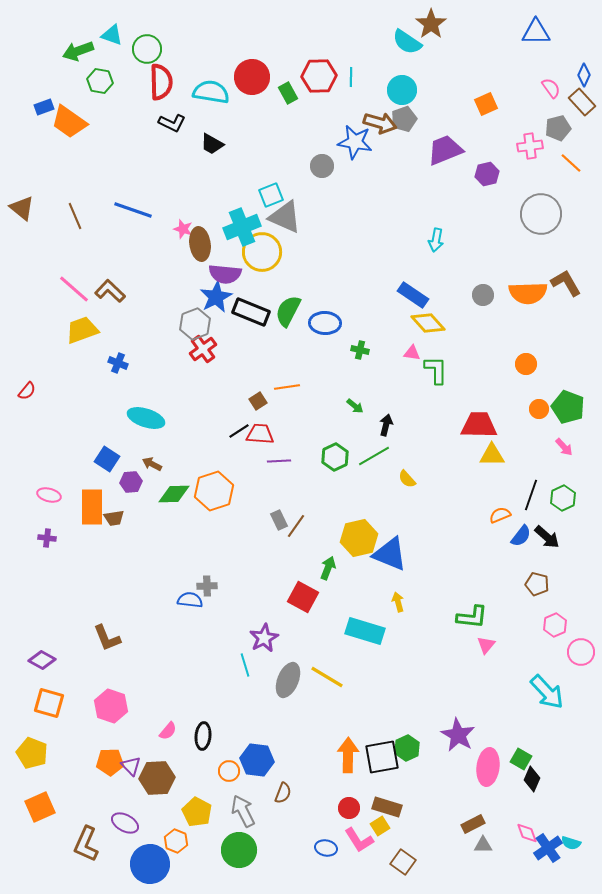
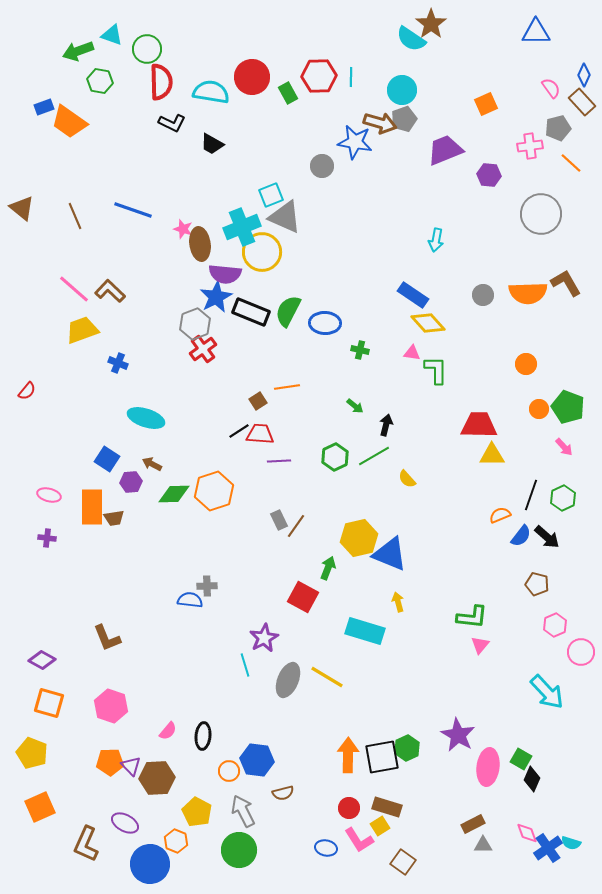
cyan semicircle at (407, 42): moved 4 px right, 3 px up
purple hexagon at (487, 174): moved 2 px right, 1 px down; rotated 20 degrees clockwise
pink triangle at (486, 645): moved 6 px left
brown semicircle at (283, 793): rotated 55 degrees clockwise
